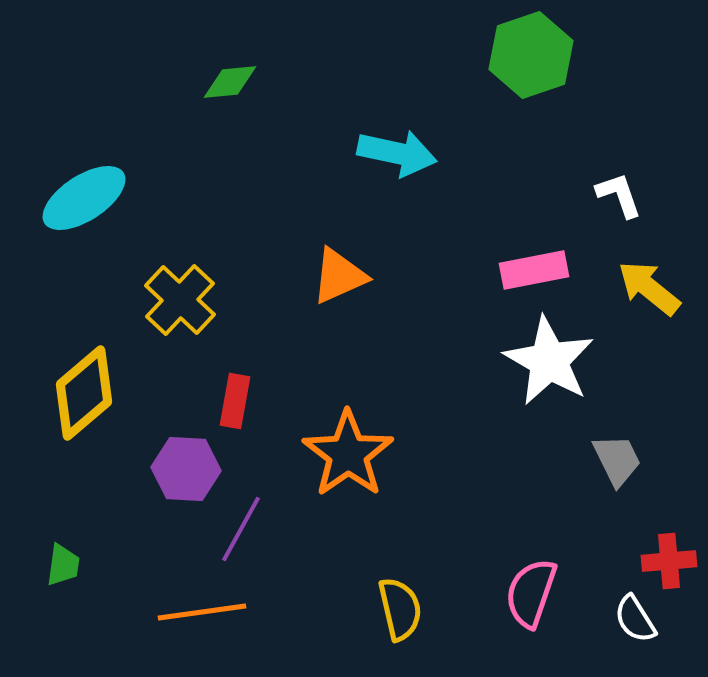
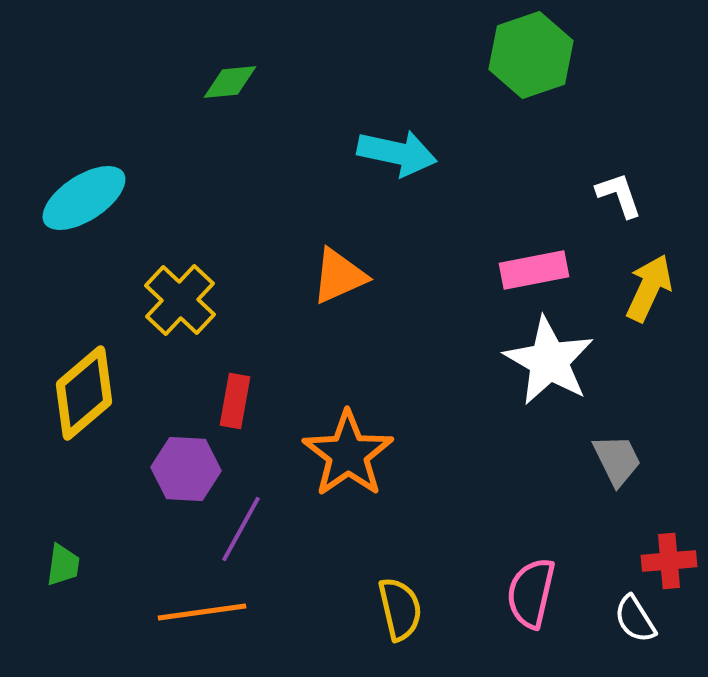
yellow arrow: rotated 76 degrees clockwise
pink semicircle: rotated 6 degrees counterclockwise
